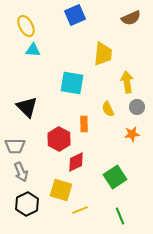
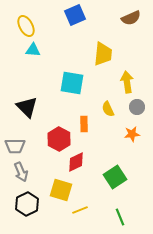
green line: moved 1 px down
